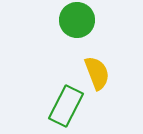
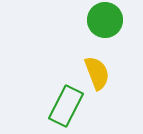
green circle: moved 28 px right
